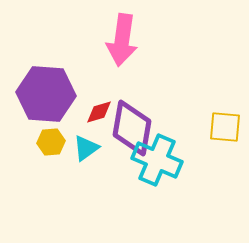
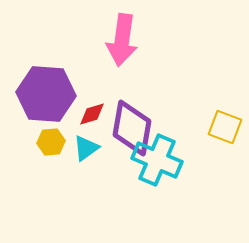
red diamond: moved 7 px left, 2 px down
yellow square: rotated 16 degrees clockwise
